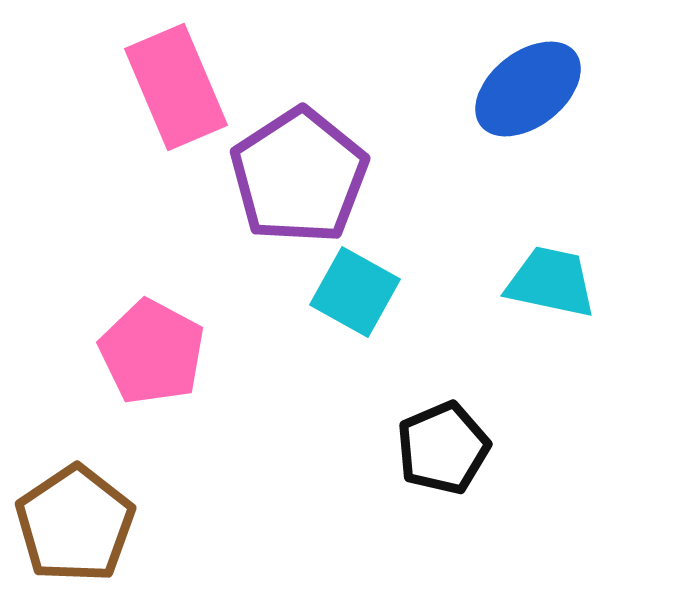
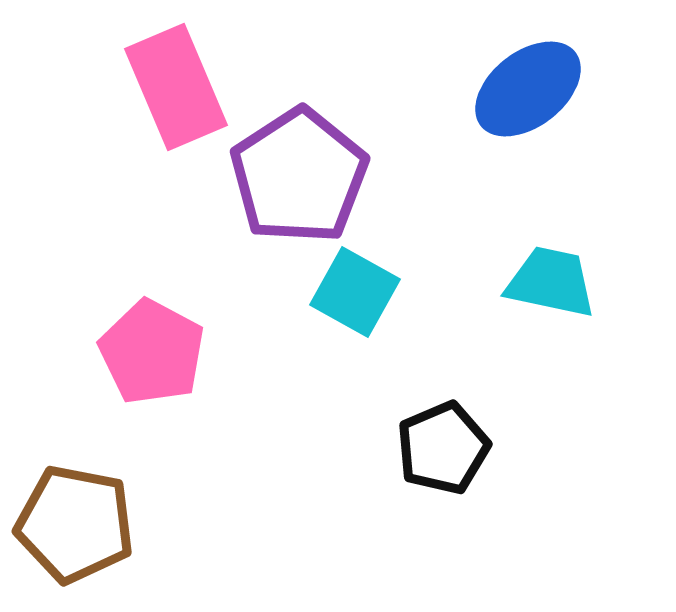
brown pentagon: rotated 27 degrees counterclockwise
